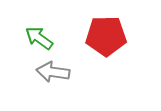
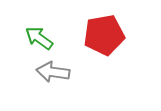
red pentagon: moved 2 px left, 1 px up; rotated 9 degrees counterclockwise
